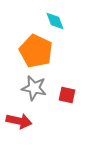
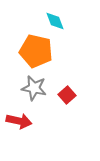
orange pentagon: rotated 12 degrees counterclockwise
red square: rotated 36 degrees clockwise
